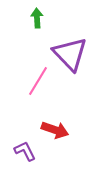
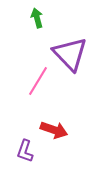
green arrow: rotated 12 degrees counterclockwise
red arrow: moved 1 px left
purple L-shape: rotated 135 degrees counterclockwise
